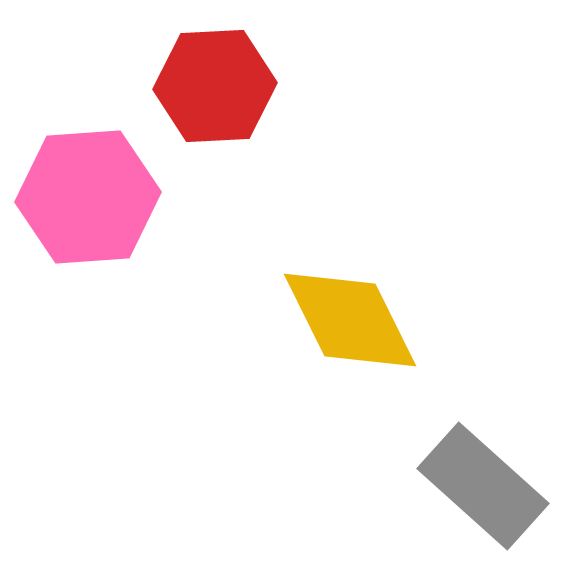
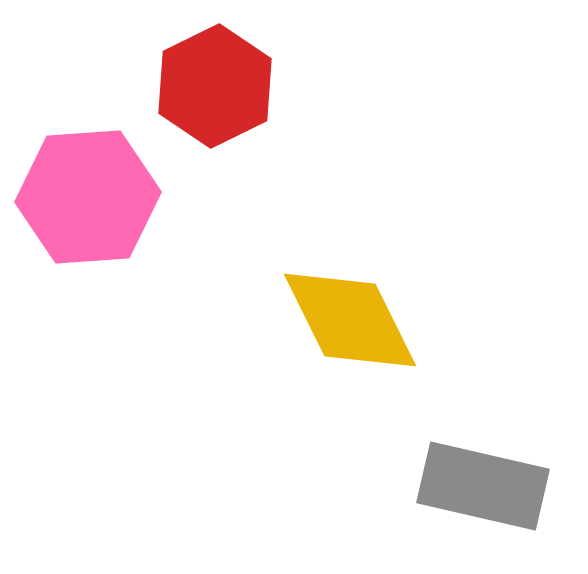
red hexagon: rotated 23 degrees counterclockwise
gray rectangle: rotated 29 degrees counterclockwise
